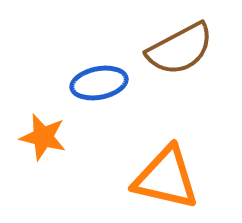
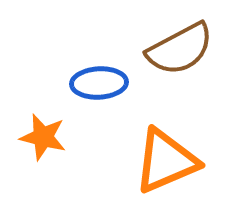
blue ellipse: rotated 8 degrees clockwise
orange triangle: moved 17 px up; rotated 36 degrees counterclockwise
